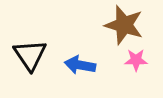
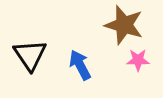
pink star: moved 2 px right
blue arrow: rotated 52 degrees clockwise
